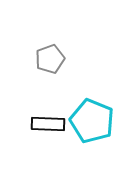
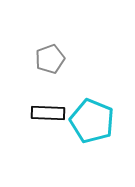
black rectangle: moved 11 px up
